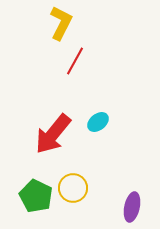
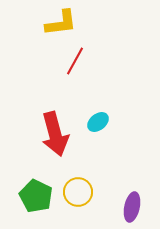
yellow L-shape: rotated 56 degrees clockwise
red arrow: moved 2 px right; rotated 54 degrees counterclockwise
yellow circle: moved 5 px right, 4 px down
